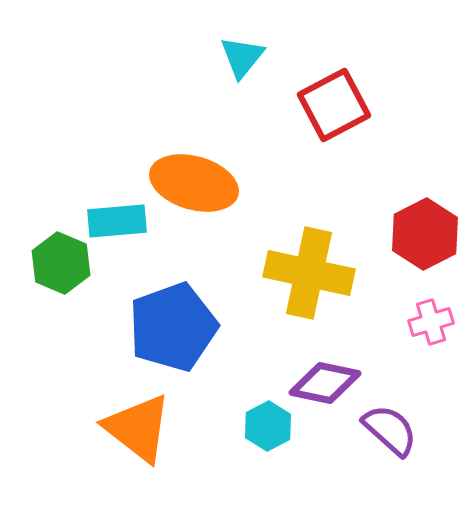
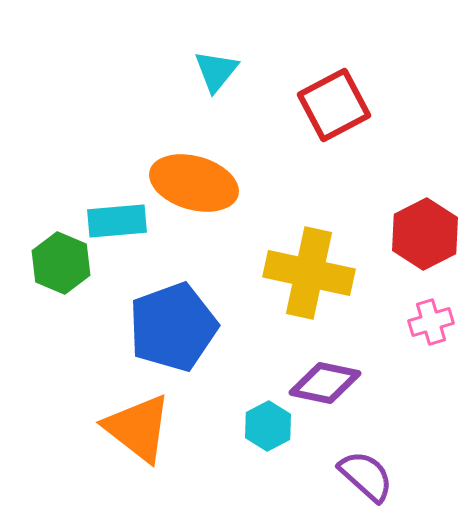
cyan triangle: moved 26 px left, 14 px down
purple semicircle: moved 24 px left, 46 px down
